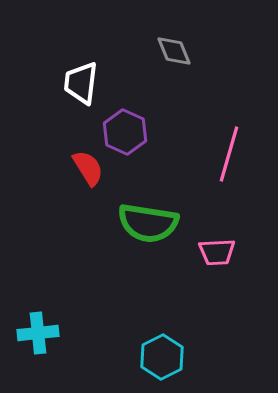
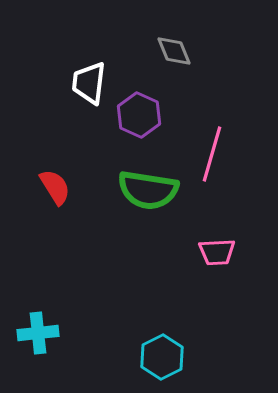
white trapezoid: moved 8 px right
purple hexagon: moved 14 px right, 17 px up
pink line: moved 17 px left
red semicircle: moved 33 px left, 19 px down
green semicircle: moved 33 px up
